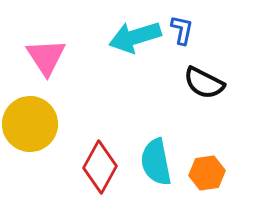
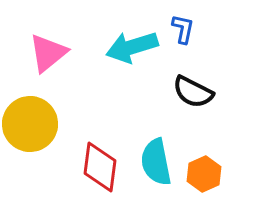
blue L-shape: moved 1 px right, 1 px up
cyan arrow: moved 3 px left, 10 px down
pink triangle: moved 2 px right, 4 px up; rotated 24 degrees clockwise
black semicircle: moved 11 px left, 9 px down
red diamond: rotated 21 degrees counterclockwise
orange hexagon: moved 3 px left, 1 px down; rotated 16 degrees counterclockwise
